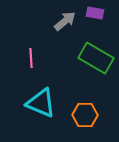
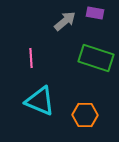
green rectangle: rotated 12 degrees counterclockwise
cyan triangle: moved 1 px left, 2 px up
